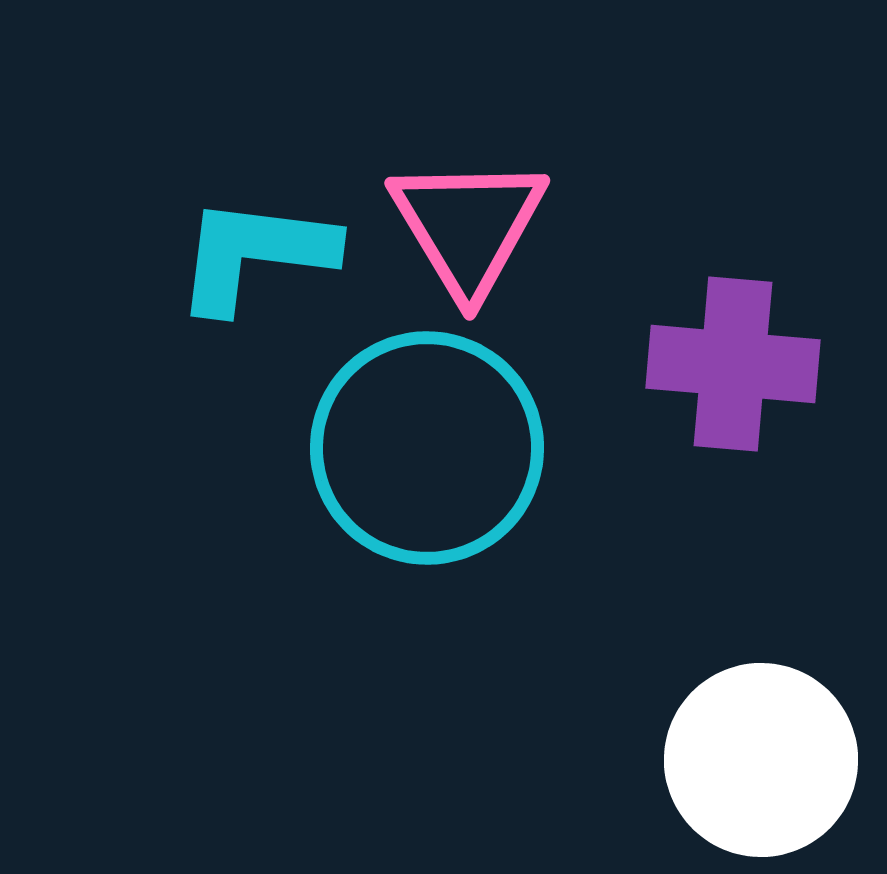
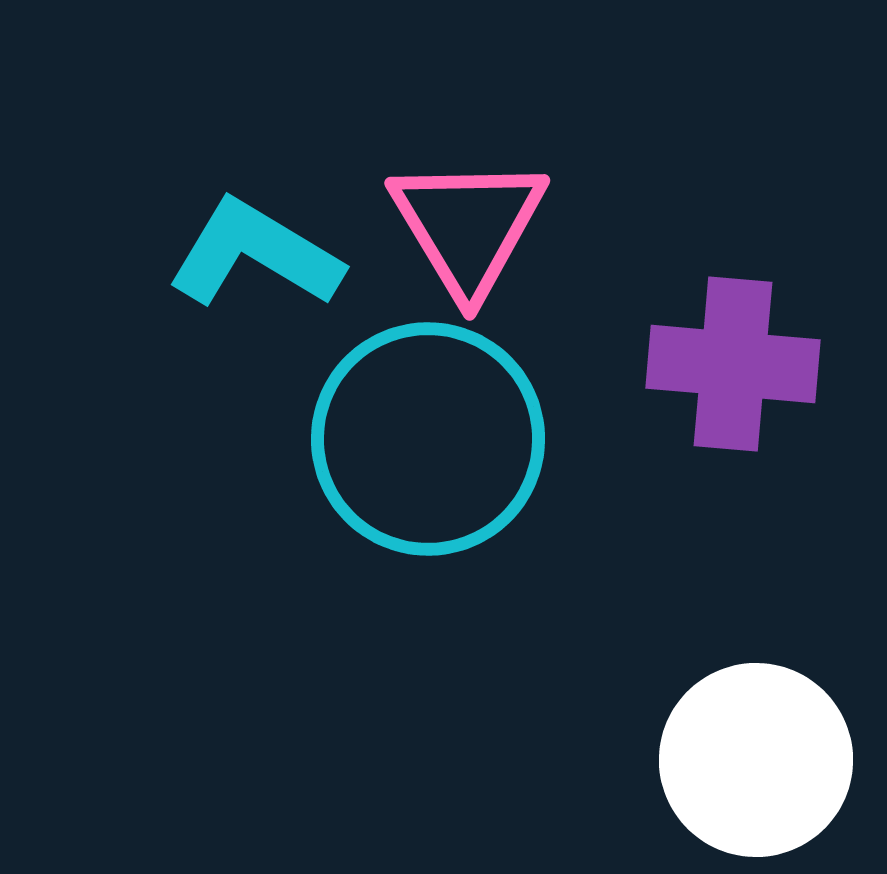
cyan L-shape: rotated 24 degrees clockwise
cyan circle: moved 1 px right, 9 px up
white circle: moved 5 px left
